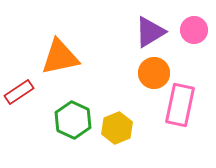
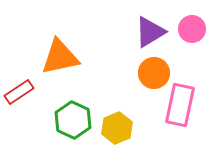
pink circle: moved 2 px left, 1 px up
